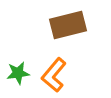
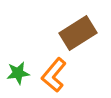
brown rectangle: moved 10 px right, 8 px down; rotated 18 degrees counterclockwise
